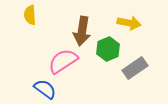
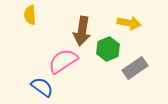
blue semicircle: moved 3 px left, 2 px up
